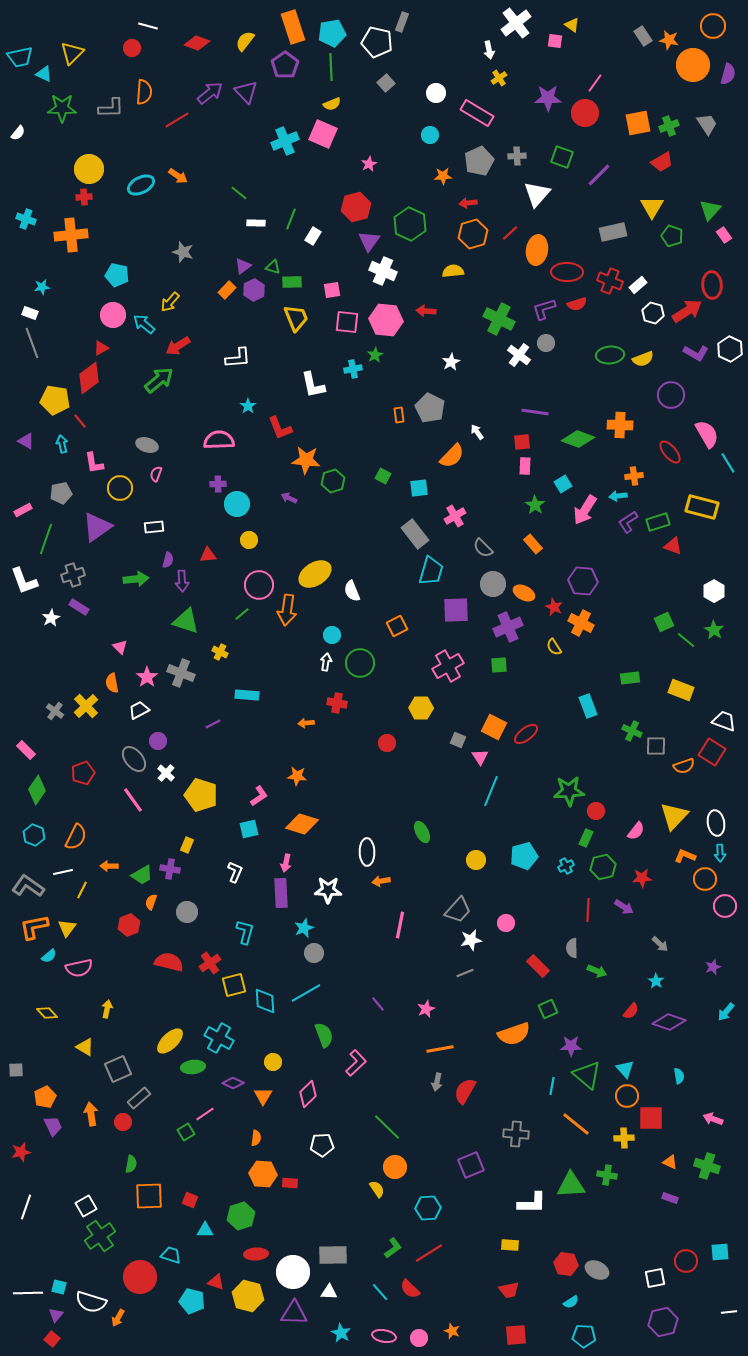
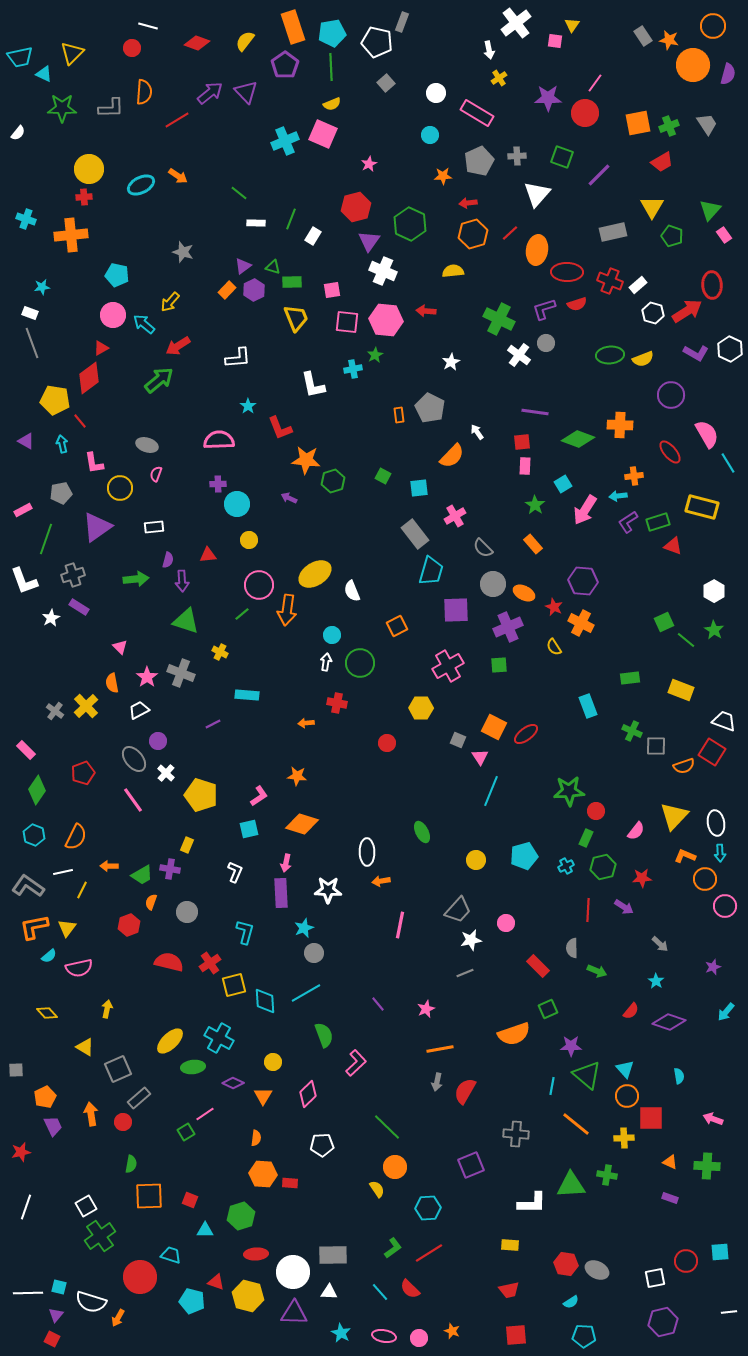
yellow triangle at (572, 25): rotated 28 degrees clockwise
green cross at (707, 1166): rotated 15 degrees counterclockwise
red square at (52, 1339): rotated 14 degrees counterclockwise
